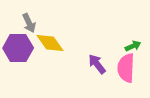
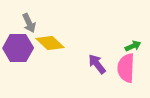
yellow diamond: rotated 12 degrees counterclockwise
